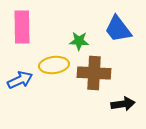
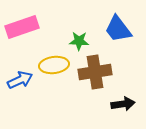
pink rectangle: rotated 72 degrees clockwise
brown cross: moved 1 px right, 1 px up; rotated 12 degrees counterclockwise
